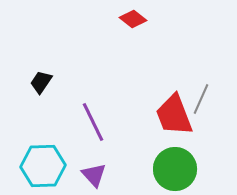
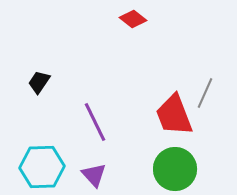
black trapezoid: moved 2 px left
gray line: moved 4 px right, 6 px up
purple line: moved 2 px right
cyan hexagon: moved 1 px left, 1 px down
